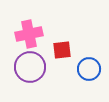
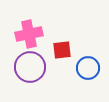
blue circle: moved 1 px left, 1 px up
